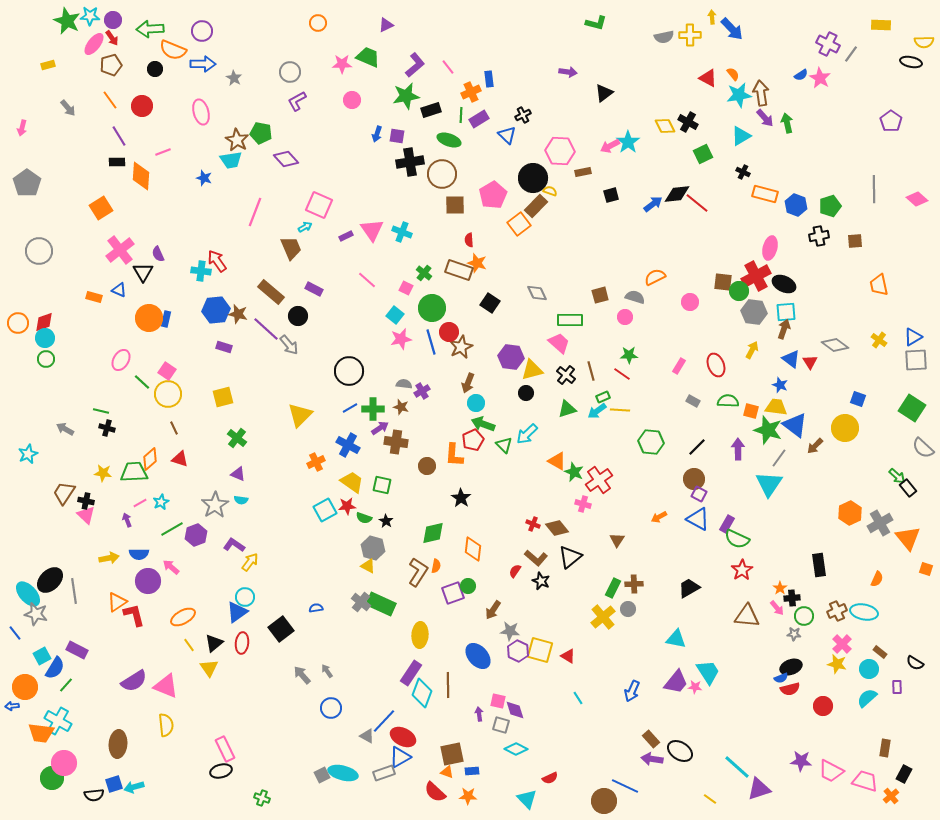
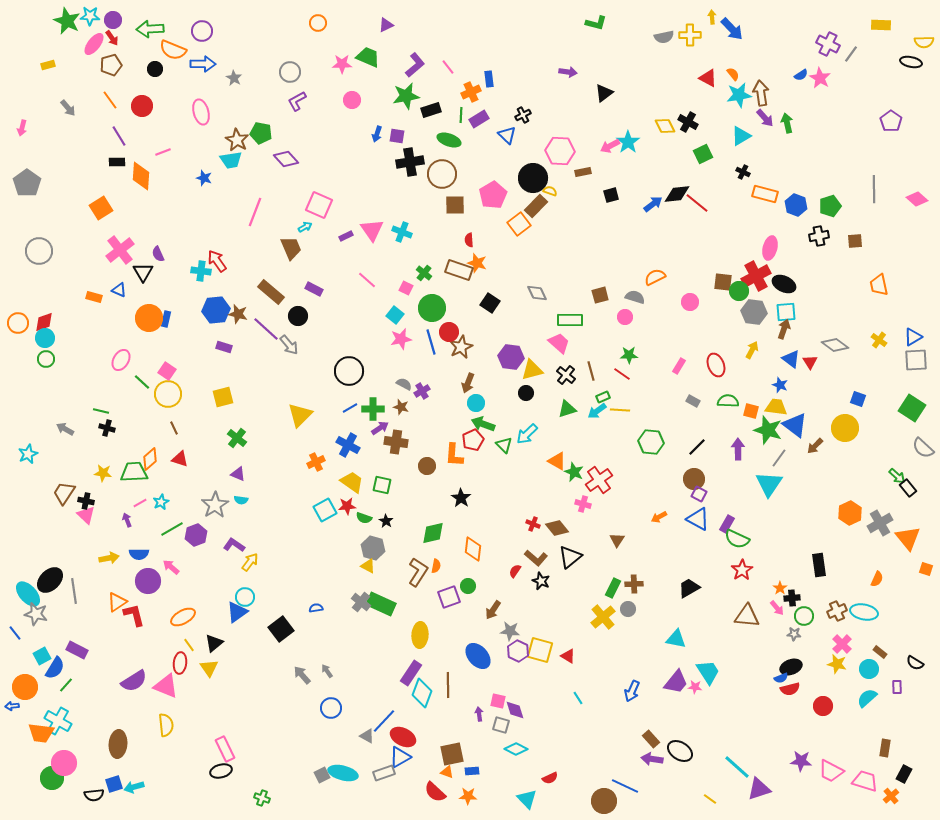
gray semicircle at (404, 384): rotated 21 degrees clockwise
purple square at (453, 593): moved 4 px left, 4 px down
red ellipse at (242, 643): moved 62 px left, 20 px down
